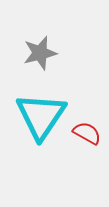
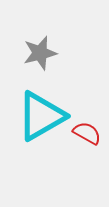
cyan triangle: rotated 26 degrees clockwise
